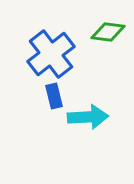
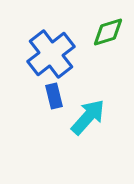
green diamond: rotated 24 degrees counterclockwise
cyan arrow: rotated 45 degrees counterclockwise
